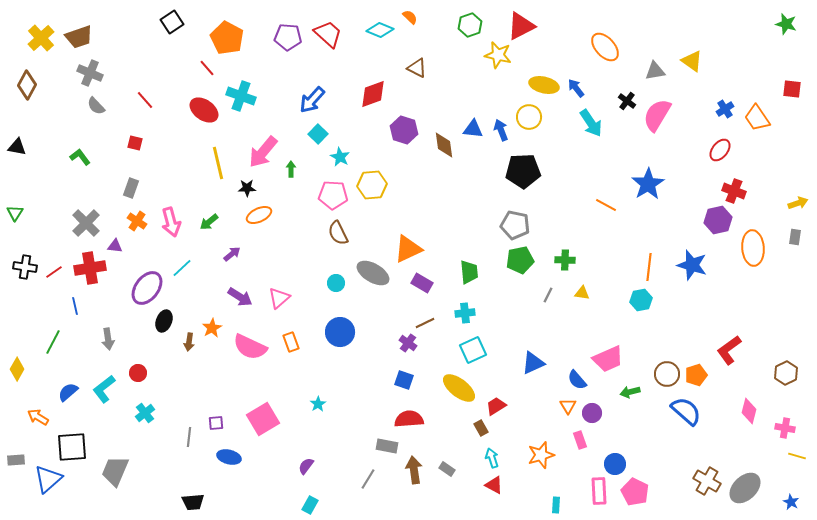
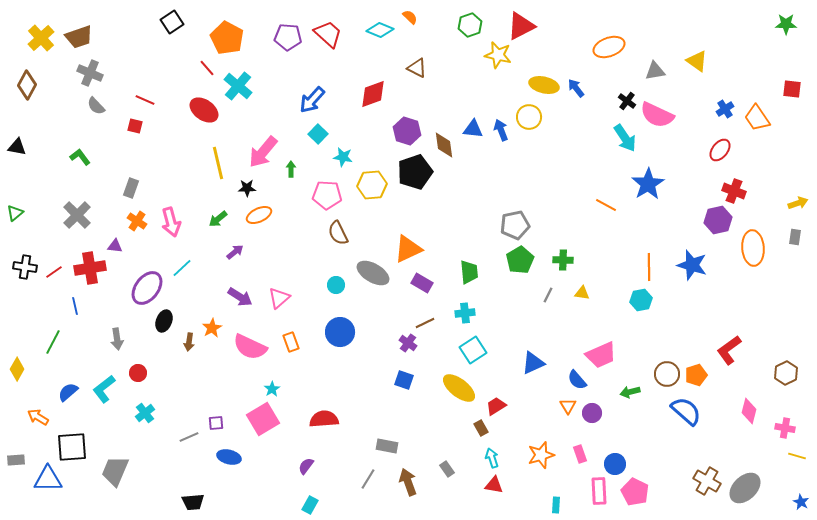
green star at (786, 24): rotated 15 degrees counterclockwise
orange ellipse at (605, 47): moved 4 px right; rotated 68 degrees counterclockwise
yellow triangle at (692, 61): moved 5 px right
cyan cross at (241, 96): moved 3 px left, 10 px up; rotated 20 degrees clockwise
red line at (145, 100): rotated 24 degrees counterclockwise
pink semicircle at (657, 115): rotated 96 degrees counterclockwise
cyan arrow at (591, 123): moved 34 px right, 15 px down
purple hexagon at (404, 130): moved 3 px right, 1 px down
red square at (135, 143): moved 17 px up
cyan star at (340, 157): moved 3 px right; rotated 18 degrees counterclockwise
black pentagon at (523, 171): moved 108 px left, 1 px down; rotated 16 degrees counterclockwise
pink pentagon at (333, 195): moved 6 px left
green triangle at (15, 213): rotated 18 degrees clockwise
green arrow at (209, 222): moved 9 px right, 3 px up
gray cross at (86, 223): moved 9 px left, 8 px up
gray pentagon at (515, 225): rotated 24 degrees counterclockwise
purple arrow at (232, 254): moved 3 px right, 2 px up
green pentagon at (520, 260): rotated 20 degrees counterclockwise
green cross at (565, 260): moved 2 px left
orange line at (649, 267): rotated 8 degrees counterclockwise
cyan circle at (336, 283): moved 2 px down
gray arrow at (108, 339): moved 9 px right
cyan square at (473, 350): rotated 8 degrees counterclockwise
pink trapezoid at (608, 359): moved 7 px left, 4 px up
cyan star at (318, 404): moved 46 px left, 15 px up
red semicircle at (409, 419): moved 85 px left
gray line at (189, 437): rotated 60 degrees clockwise
pink rectangle at (580, 440): moved 14 px down
gray rectangle at (447, 469): rotated 21 degrees clockwise
brown arrow at (414, 470): moved 6 px left, 12 px down; rotated 12 degrees counterclockwise
blue triangle at (48, 479): rotated 40 degrees clockwise
red triangle at (494, 485): rotated 18 degrees counterclockwise
blue star at (791, 502): moved 10 px right
